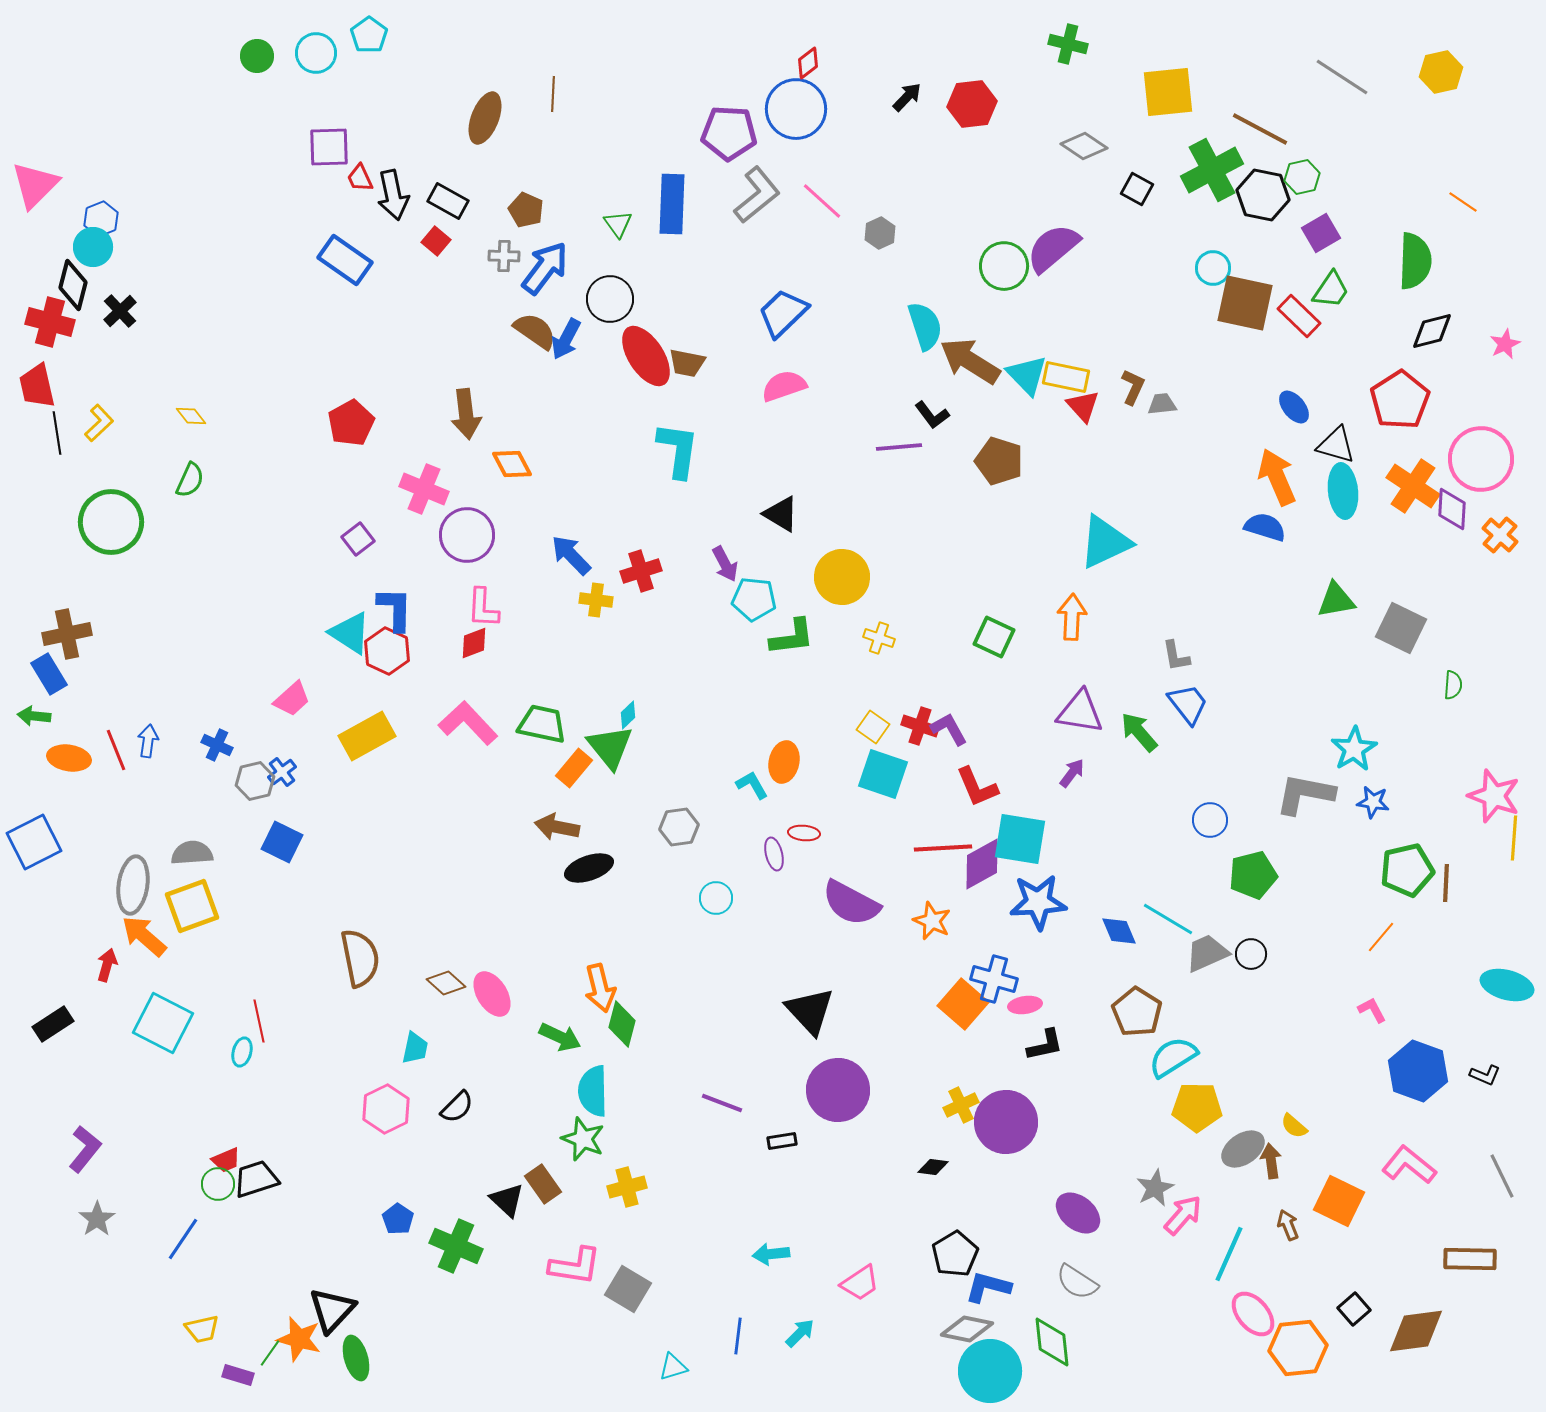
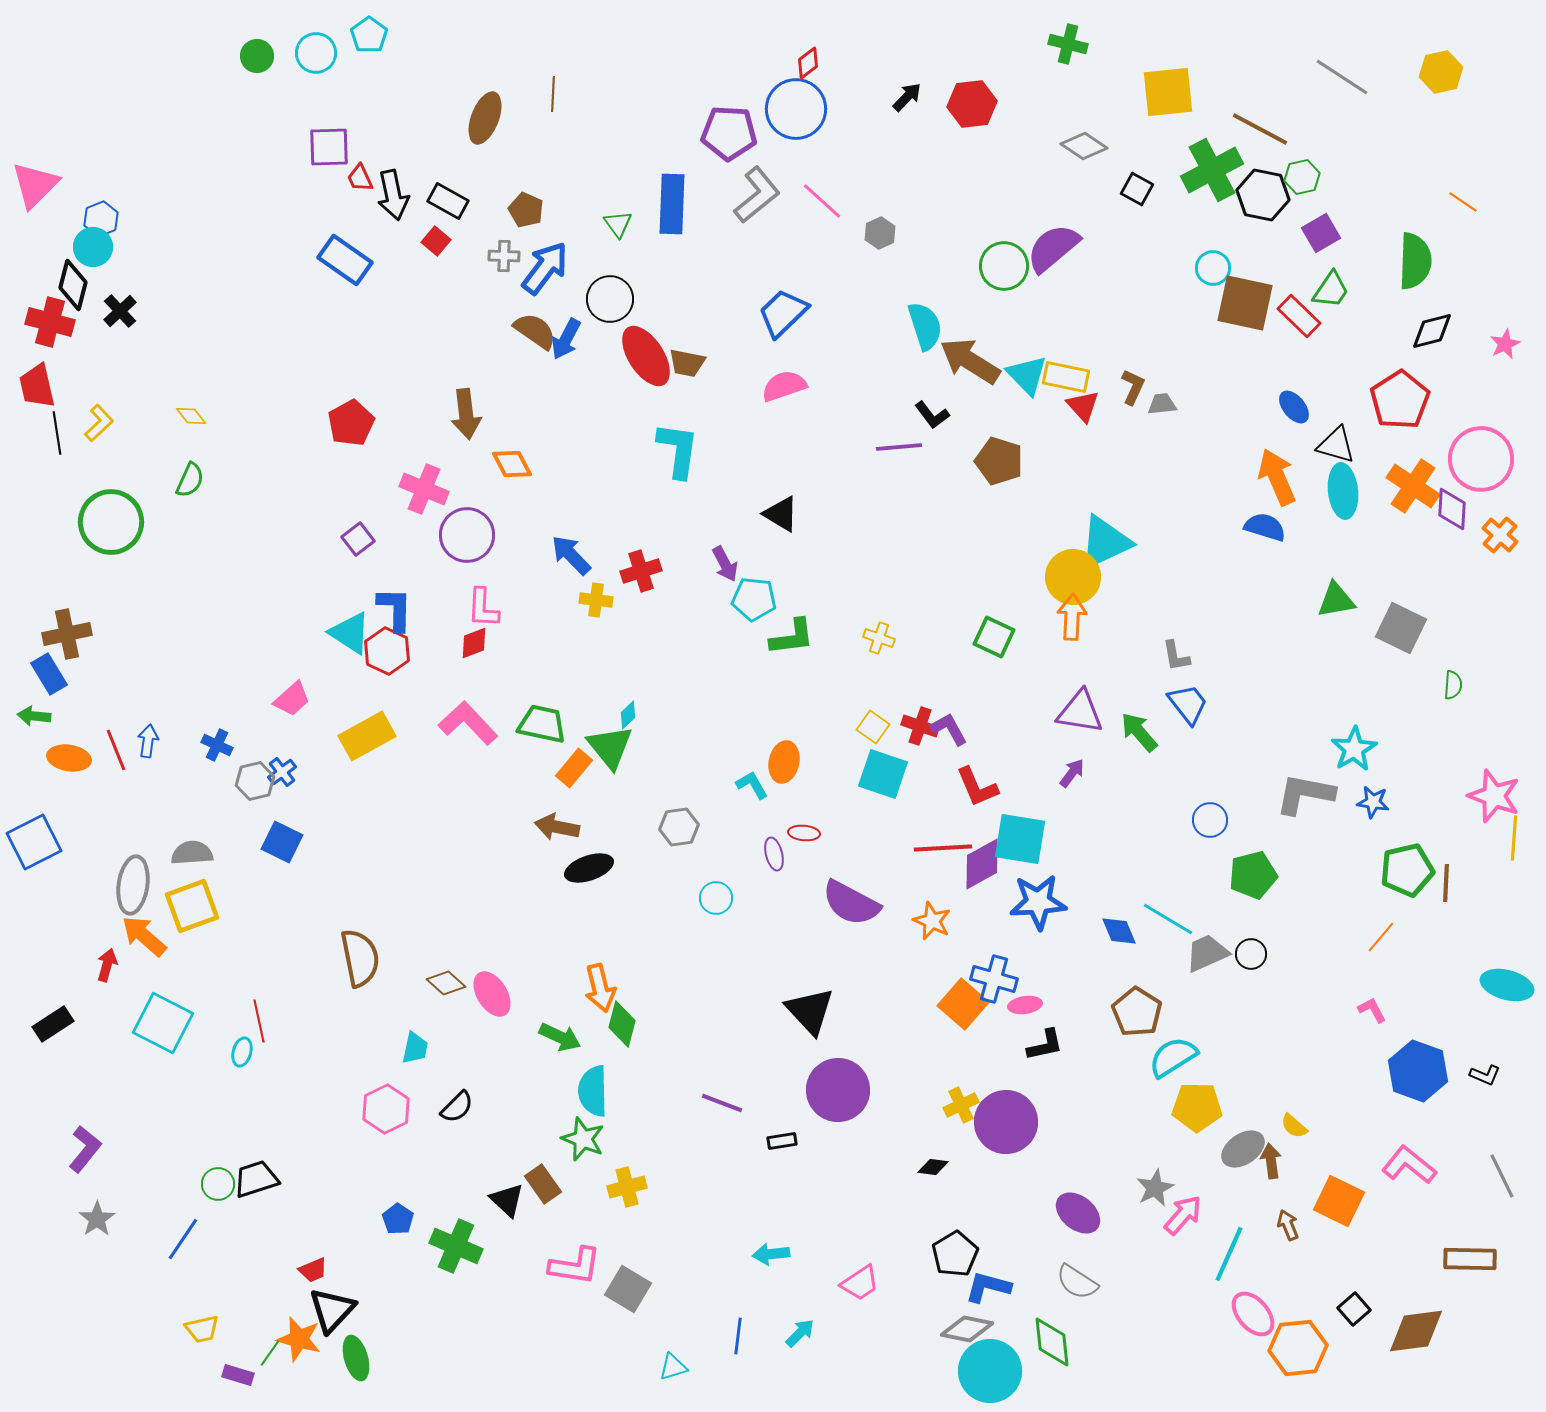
yellow circle at (842, 577): moved 231 px right
red trapezoid at (226, 1160): moved 87 px right, 110 px down
